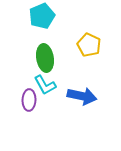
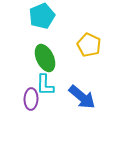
green ellipse: rotated 16 degrees counterclockwise
cyan L-shape: rotated 30 degrees clockwise
blue arrow: moved 1 px down; rotated 28 degrees clockwise
purple ellipse: moved 2 px right, 1 px up
